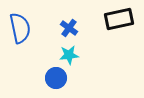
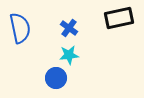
black rectangle: moved 1 px up
